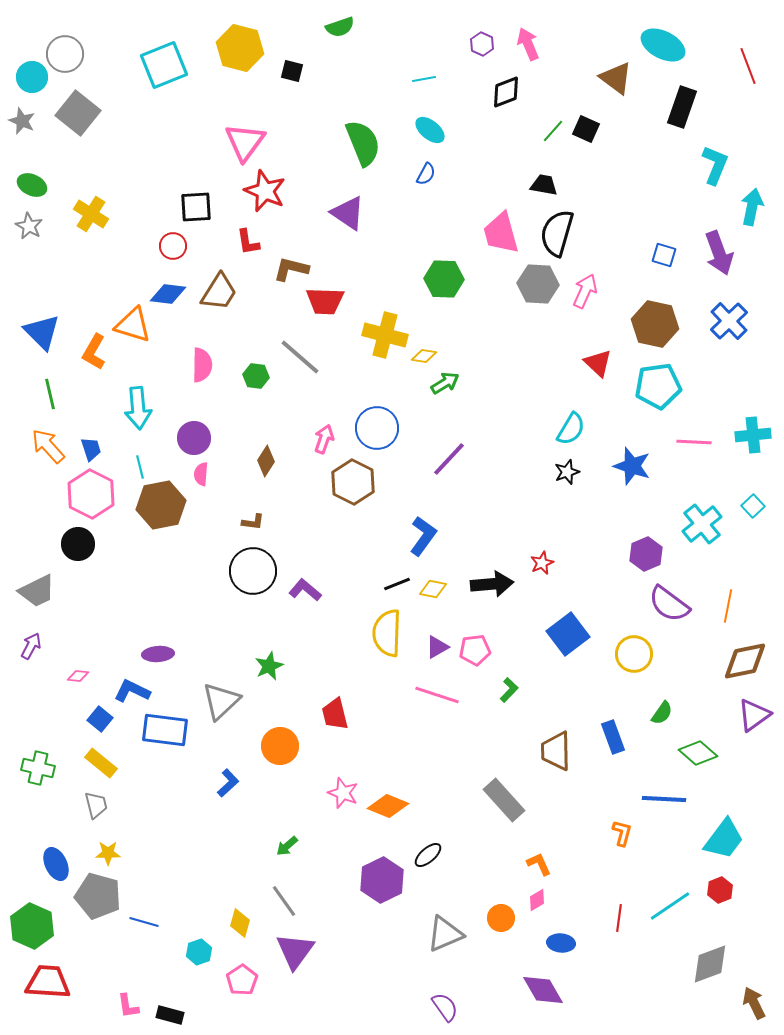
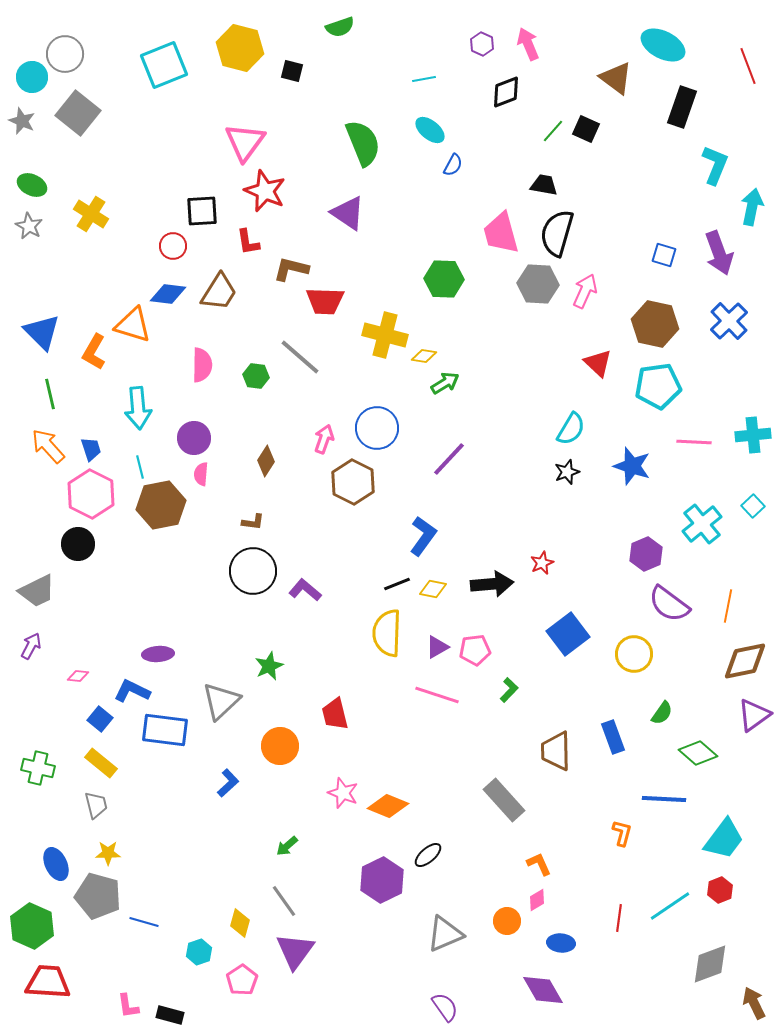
blue semicircle at (426, 174): moved 27 px right, 9 px up
black square at (196, 207): moved 6 px right, 4 px down
orange circle at (501, 918): moved 6 px right, 3 px down
